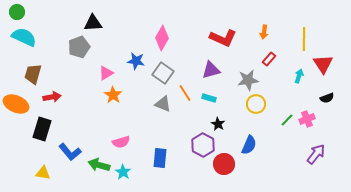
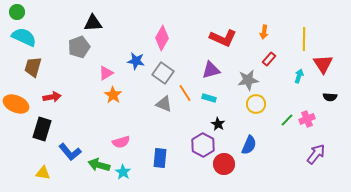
brown trapezoid: moved 7 px up
black semicircle: moved 3 px right, 1 px up; rotated 24 degrees clockwise
gray triangle: moved 1 px right
